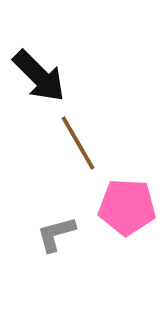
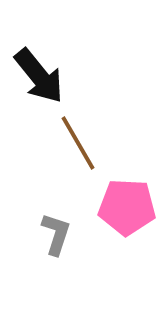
black arrow: rotated 6 degrees clockwise
gray L-shape: rotated 123 degrees clockwise
